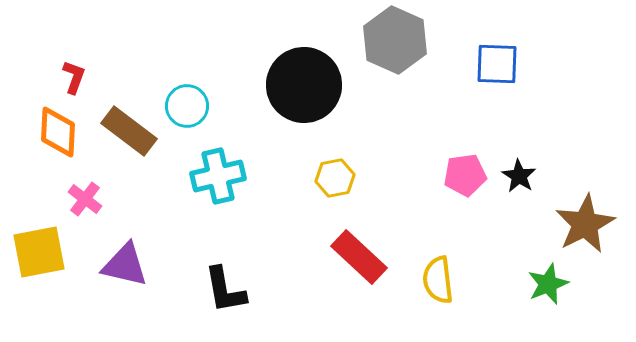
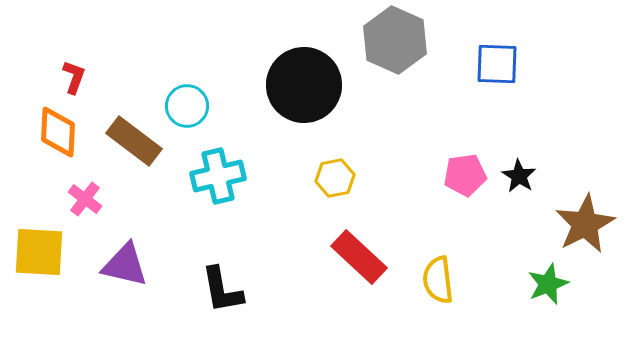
brown rectangle: moved 5 px right, 10 px down
yellow square: rotated 14 degrees clockwise
black L-shape: moved 3 px left
